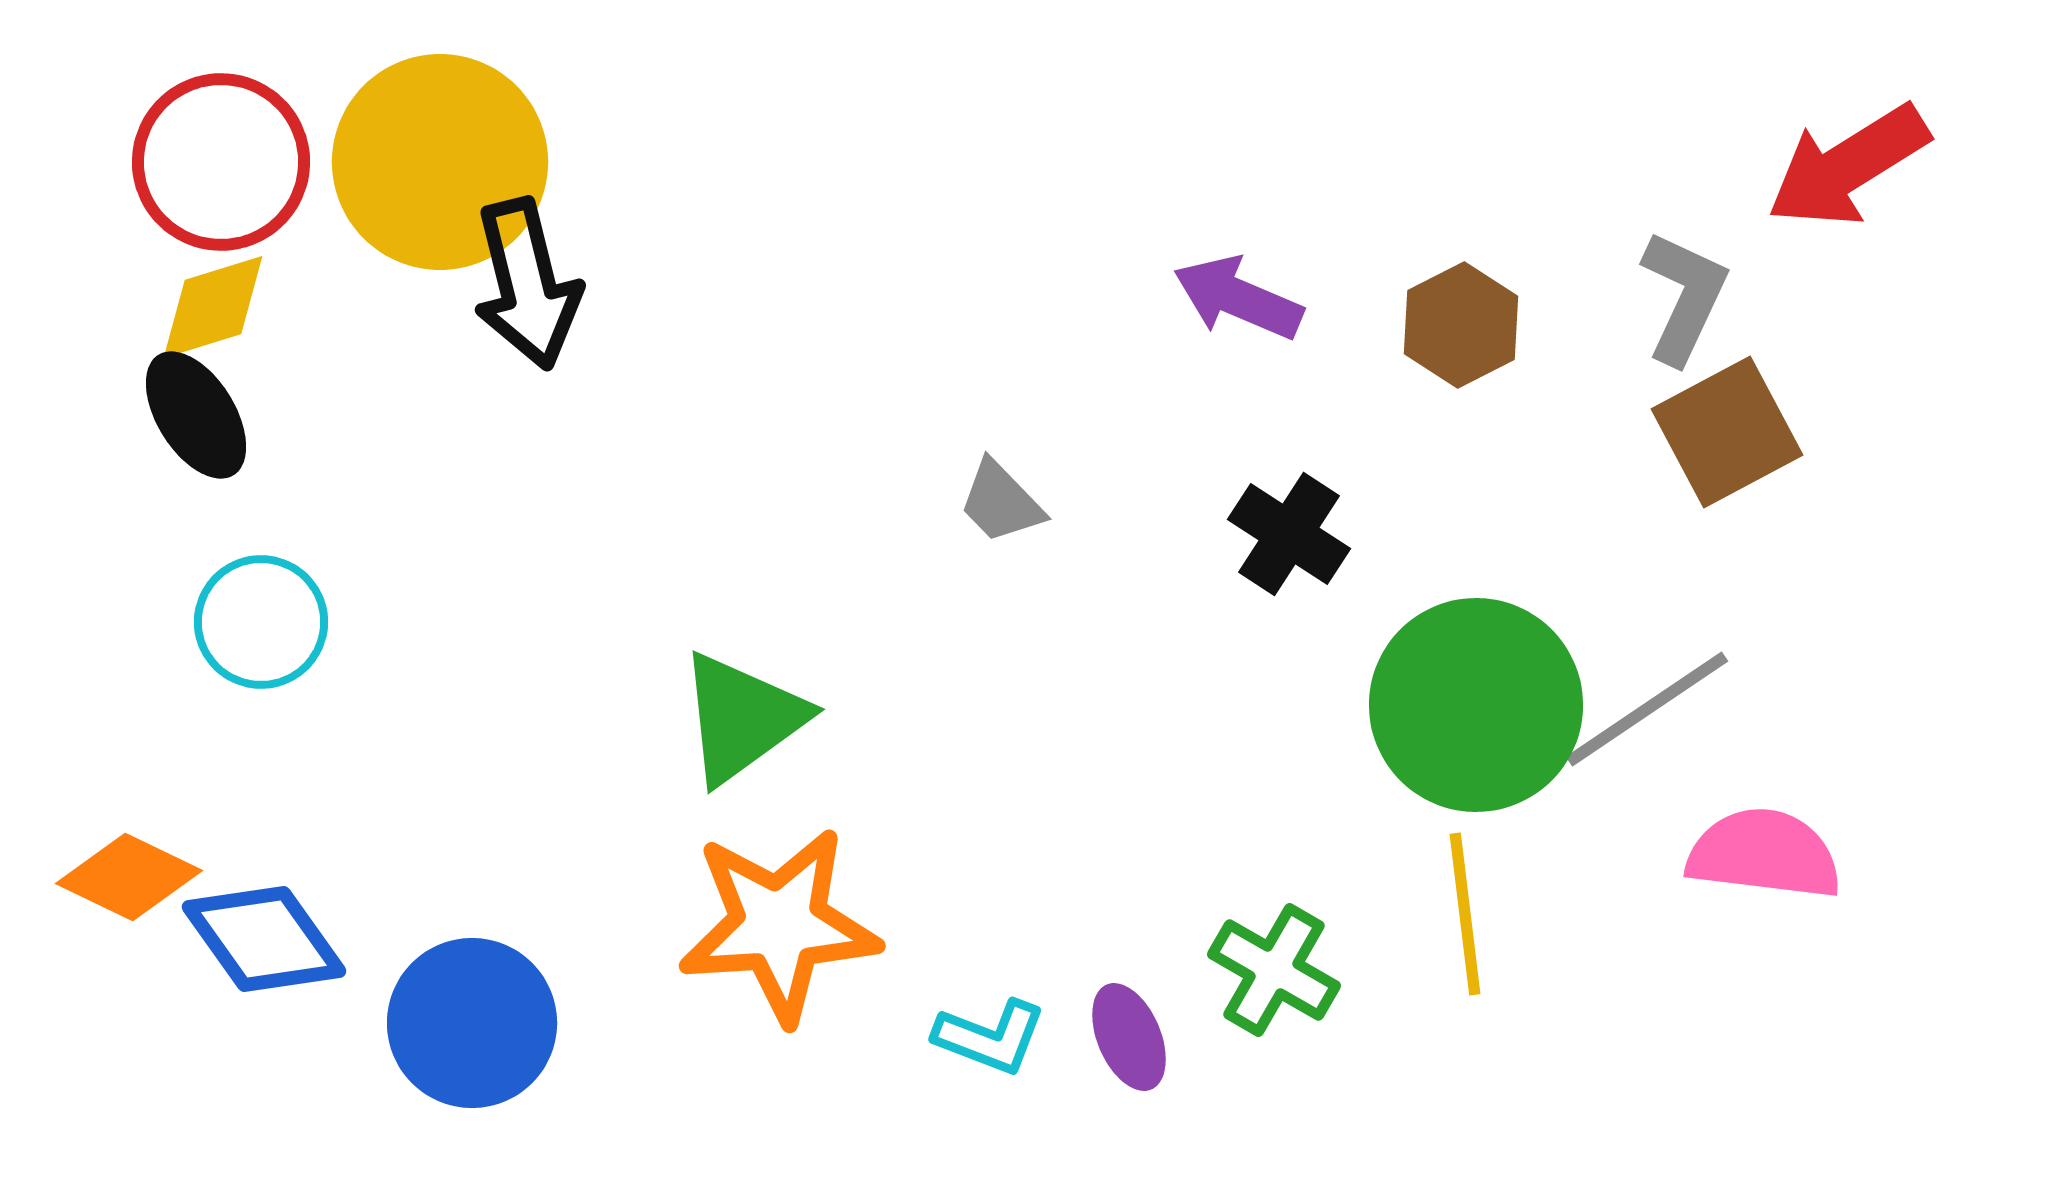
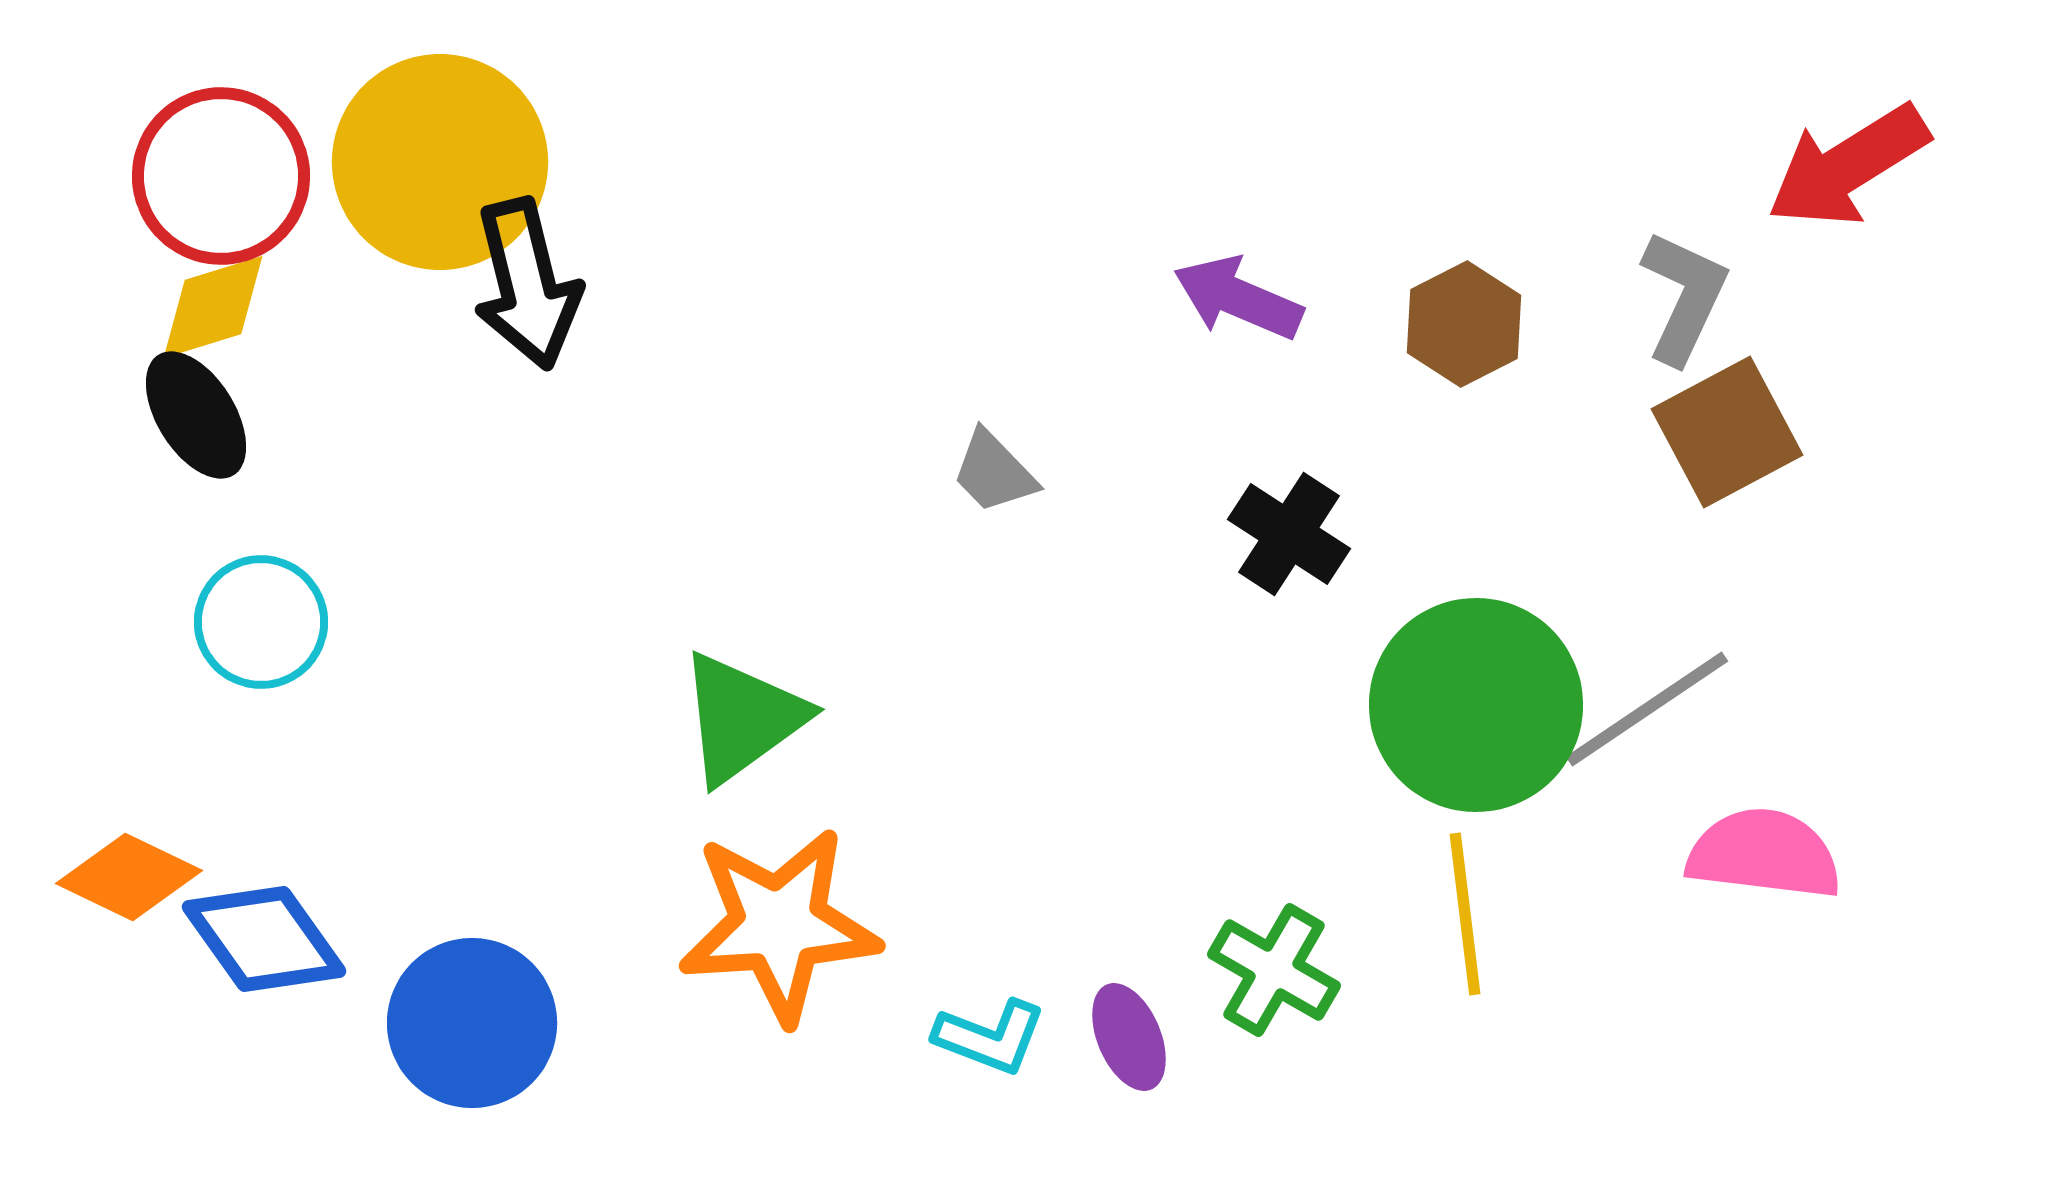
red circle: moved 14 px down
brown hexagon: moved 3 px right, 1 px up
gray trapezoid: moved 7 px left, 30 px up
